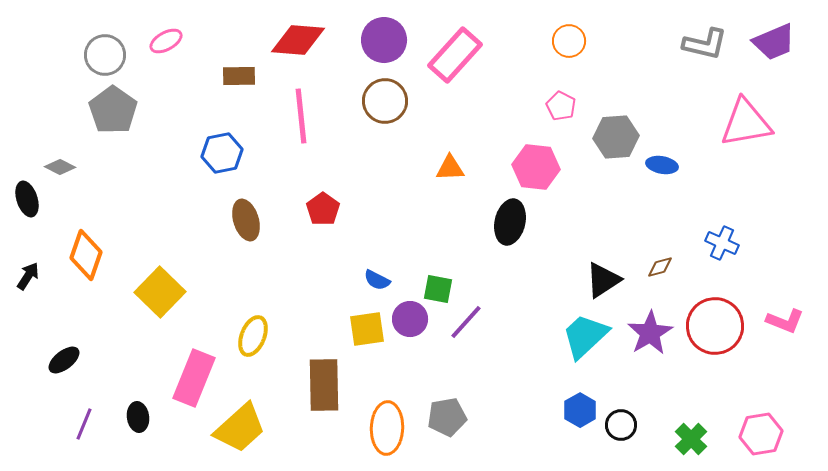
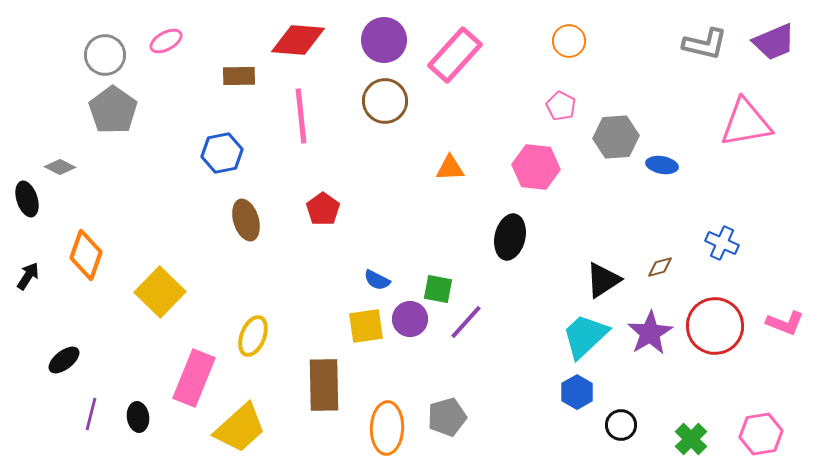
black ellipse at (510, 222): moved 15 px down
pink L-shape at (785, 321): moved 2 px down
yellow square at (367, 329): moved 1 px left, 3 px up
blue hexagon at (580, 410): moved 3 px left, 18 px up
gray pentagon at (447, 417): rotated 6 degrees counterclockwise
purple line at (84, 424): moved 7 px right, 10 px up; rotated 8 degrees counterclockwise
